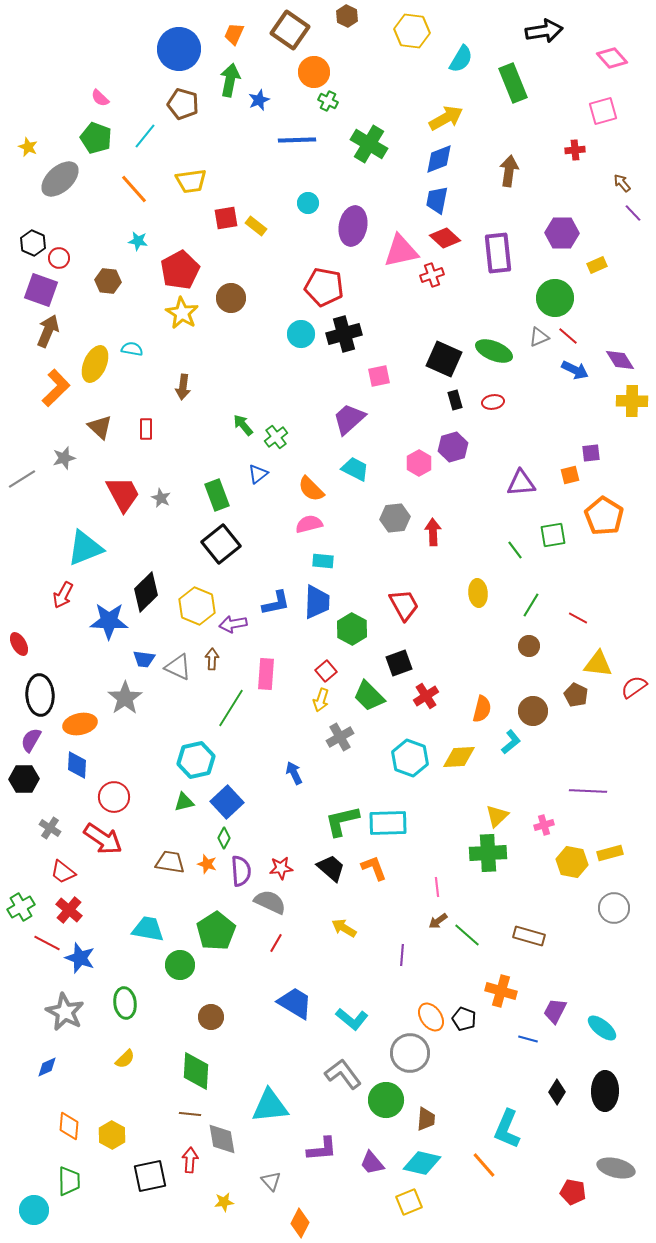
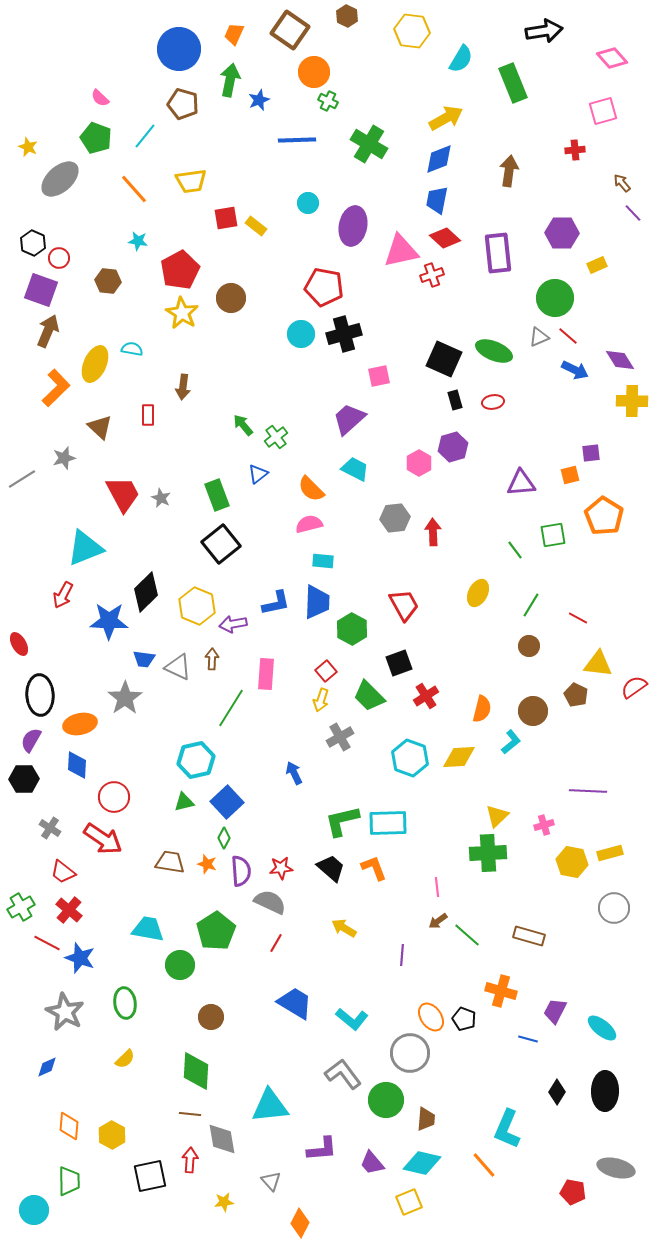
red rectangle at (146, 429): moved 2 px right, 14 px up
yellow ellipse at (478, 593): rotated 32 degrees clockwise
